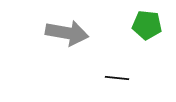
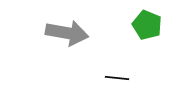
green pentagon: rotated 16 degrees clockwise
